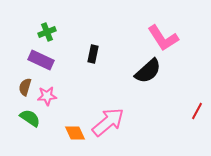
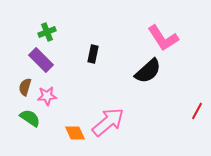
purple rectangle: rotated 20 degrees clockwise
